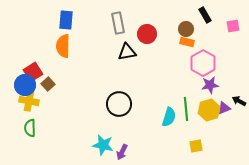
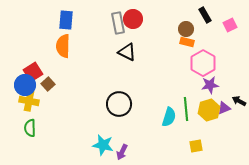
pink square: moved 3 px left, 1 px up; rotated 16 degrees counterclockwise
red circle: moved 14 px left, 15 px up
black triangle: rotated 36 degrees clockwise
